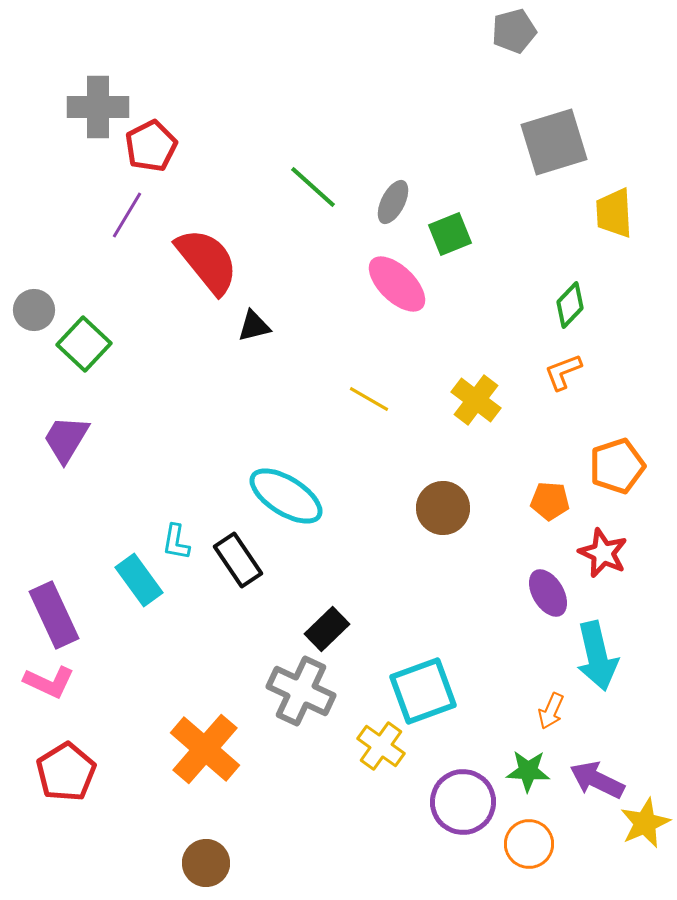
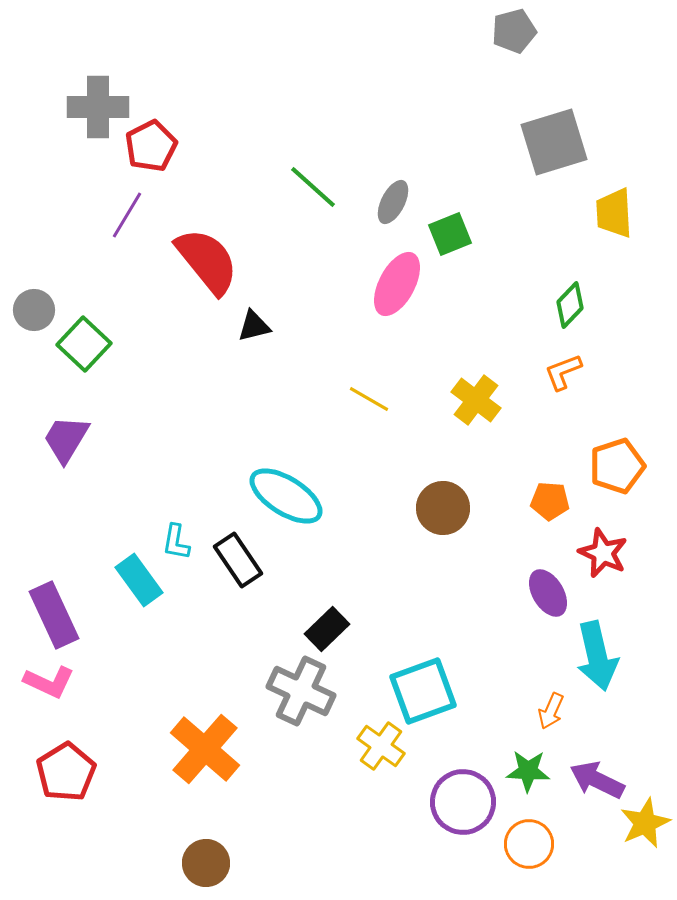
pink ellipse at (397, 284): rotated 74 degrees clockwise
